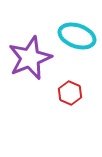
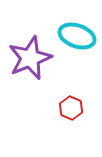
red hexagon: moved 1 px right, 15 px down
